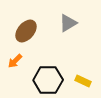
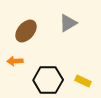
orange arrow: rotated 42 degrees clockwise
